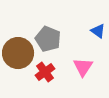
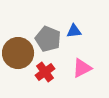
blue triangle: moved 24 px left; rotated 42 degrees counterclockwise
pink triangle: moved 1 px left, 1 px down; rotated 30 degrees clockwise
